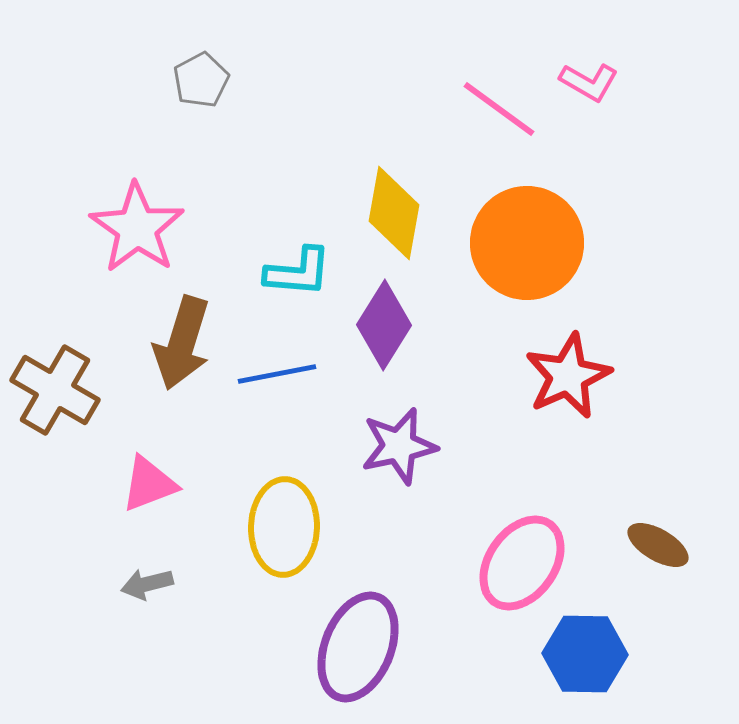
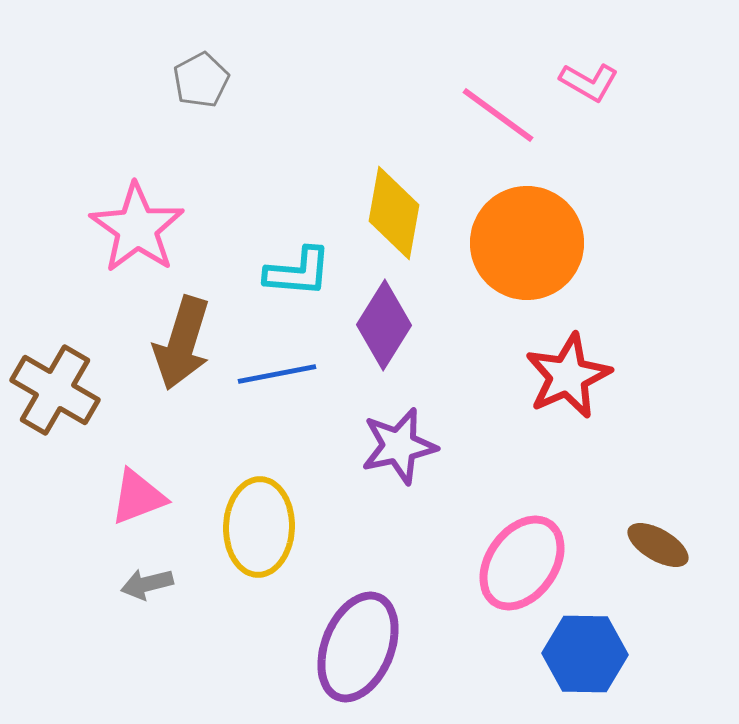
pink line: moved 1 px left, 6 px down
pink triangle: moved 11 px left, 13 px down
yellow ellipse: moved 25 px left
